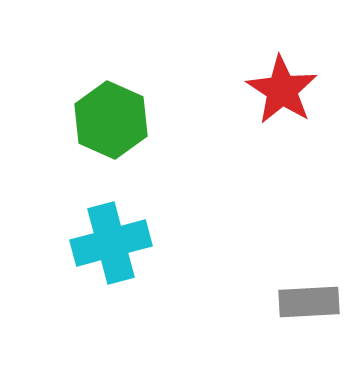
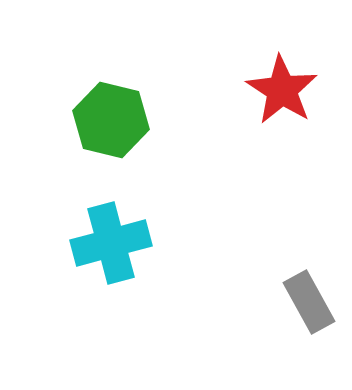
green hexagon: rotated 10 degrees counterclockwise
gray rectangle: rotated 64 degrees clockwise
